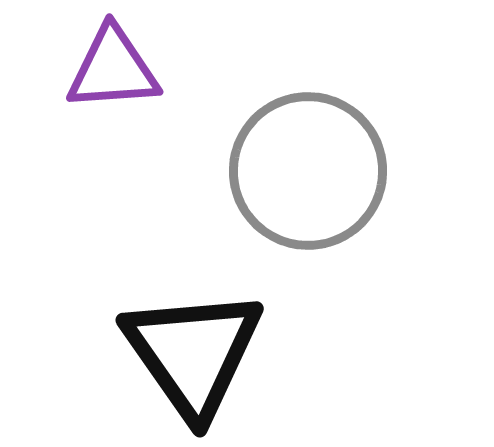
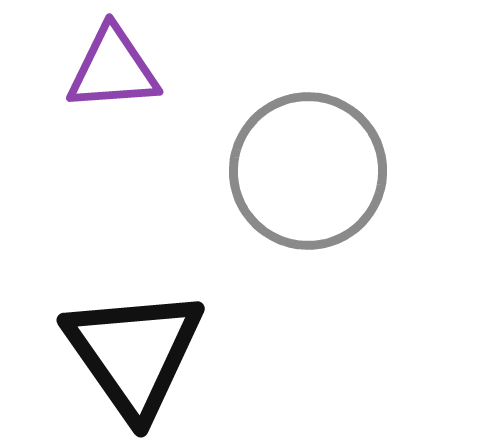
black triangle: moved 59 px left
